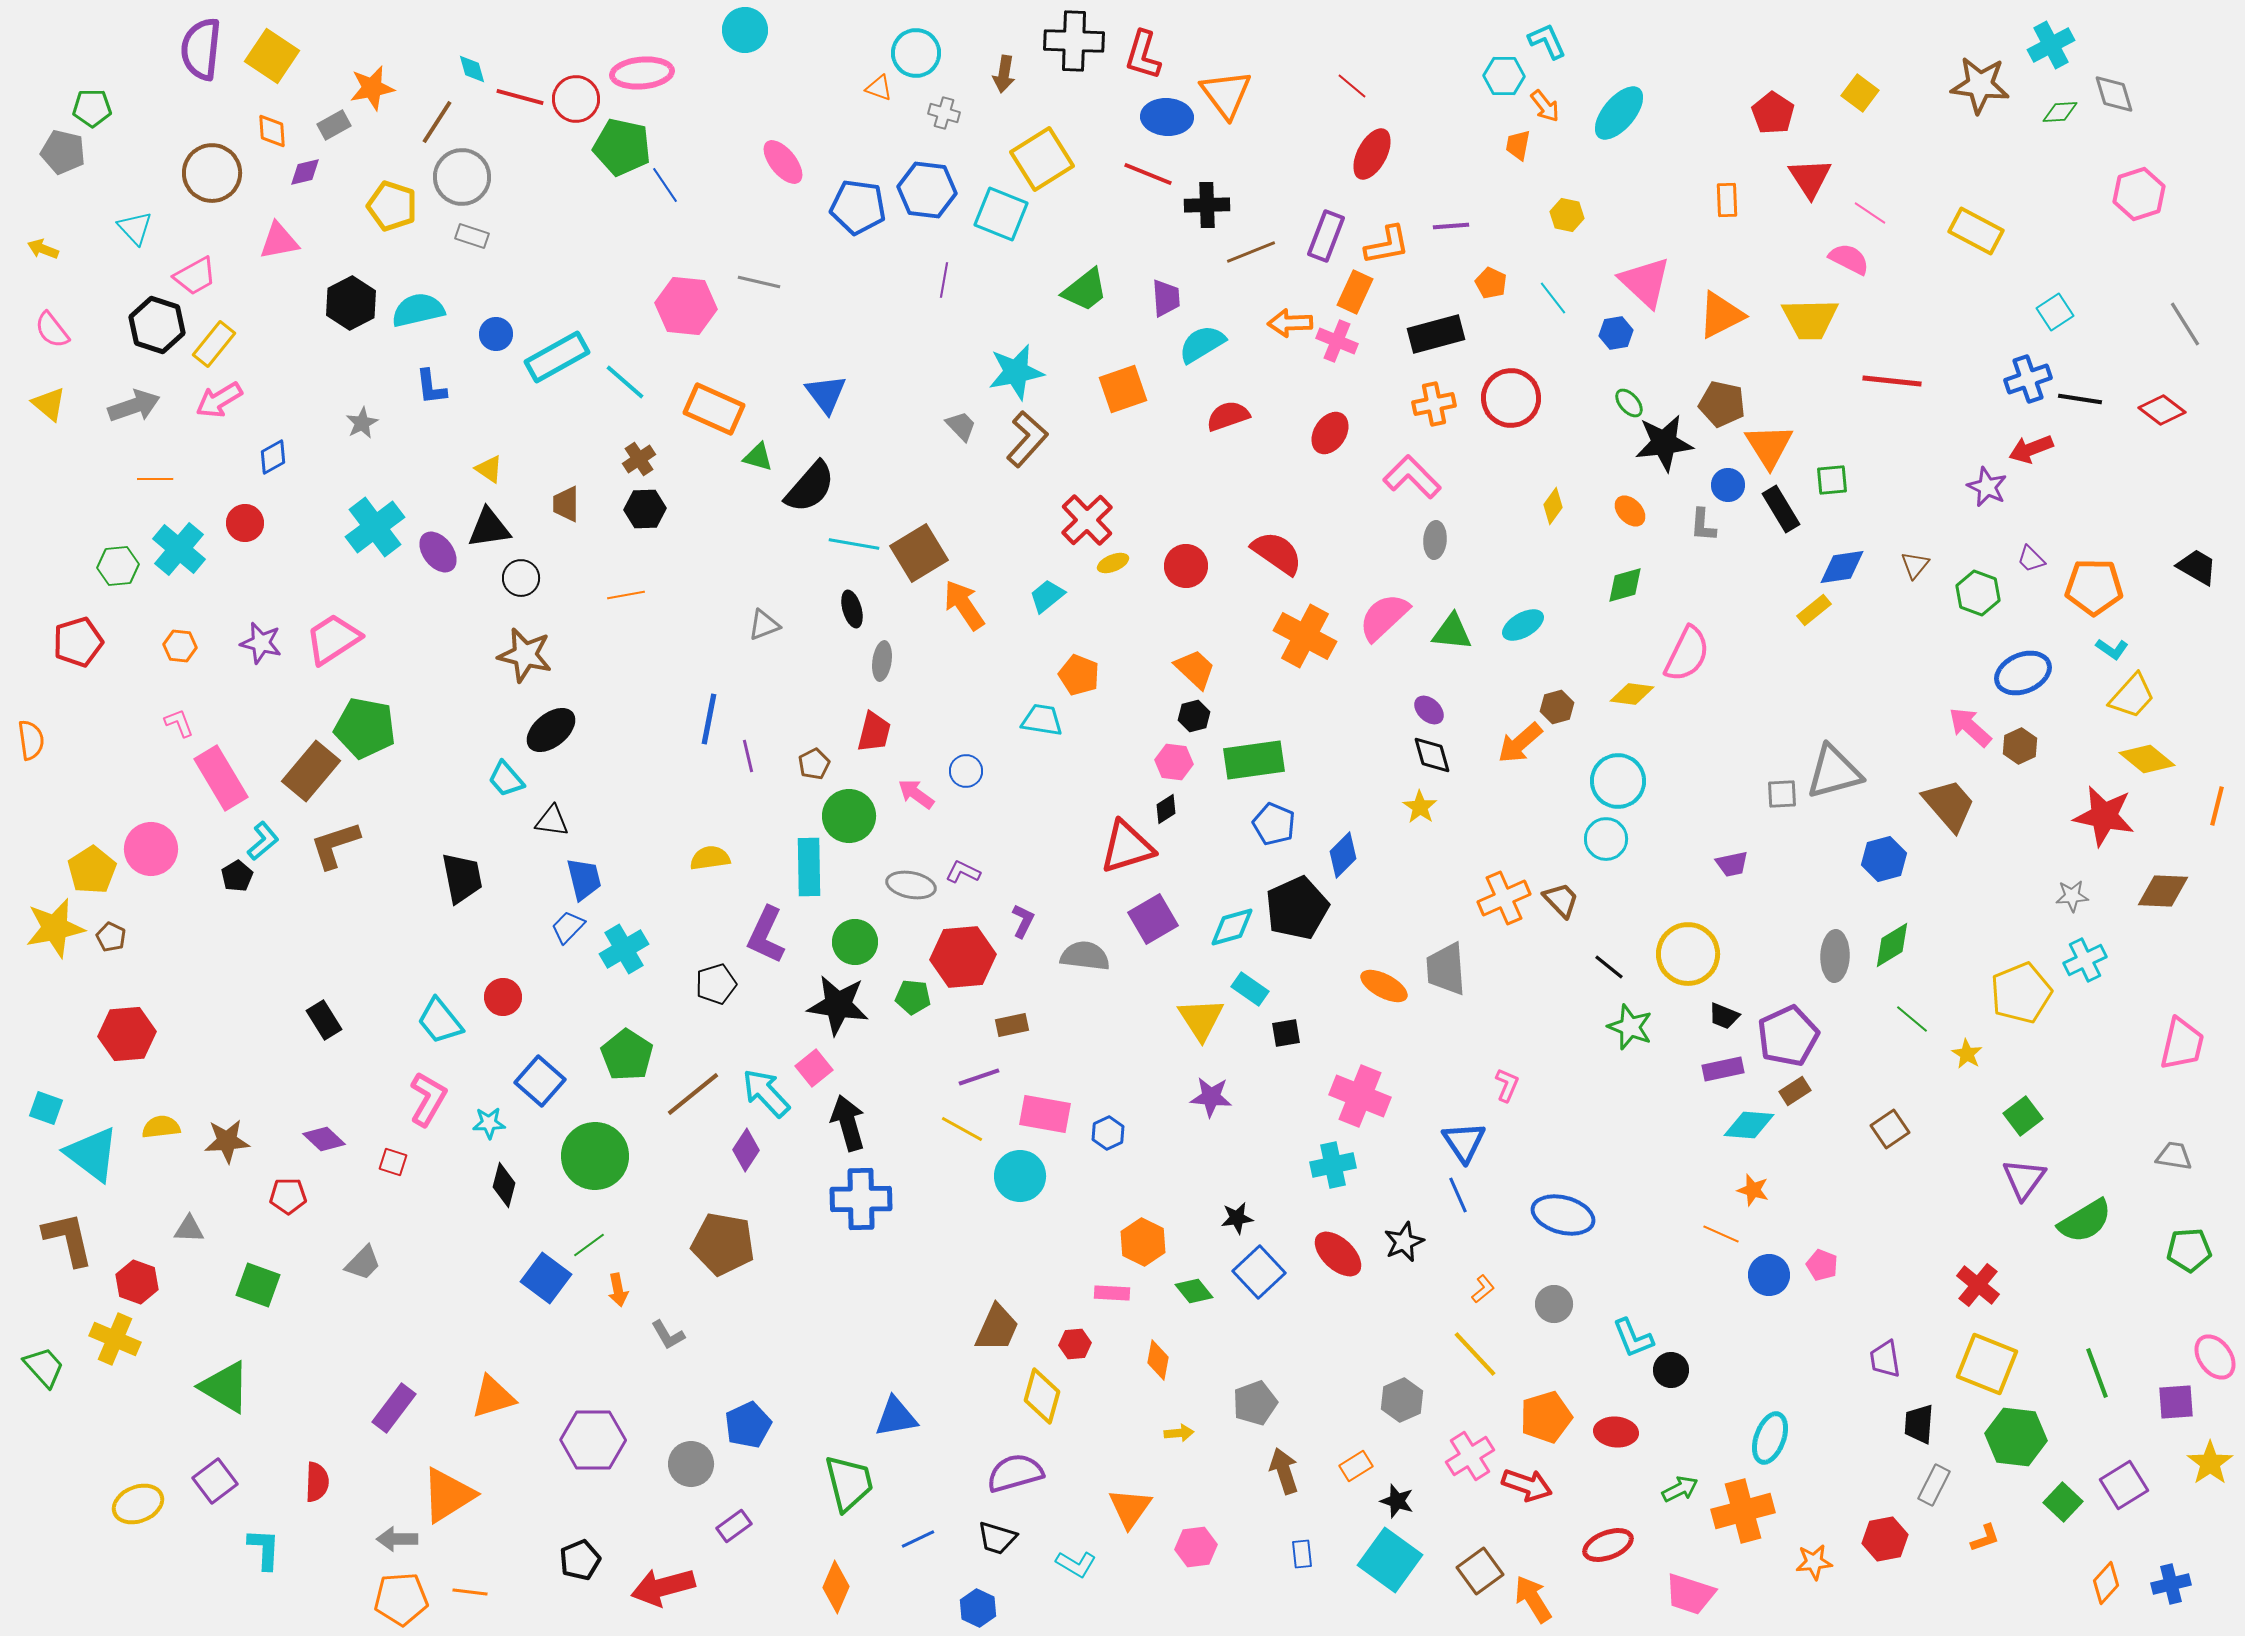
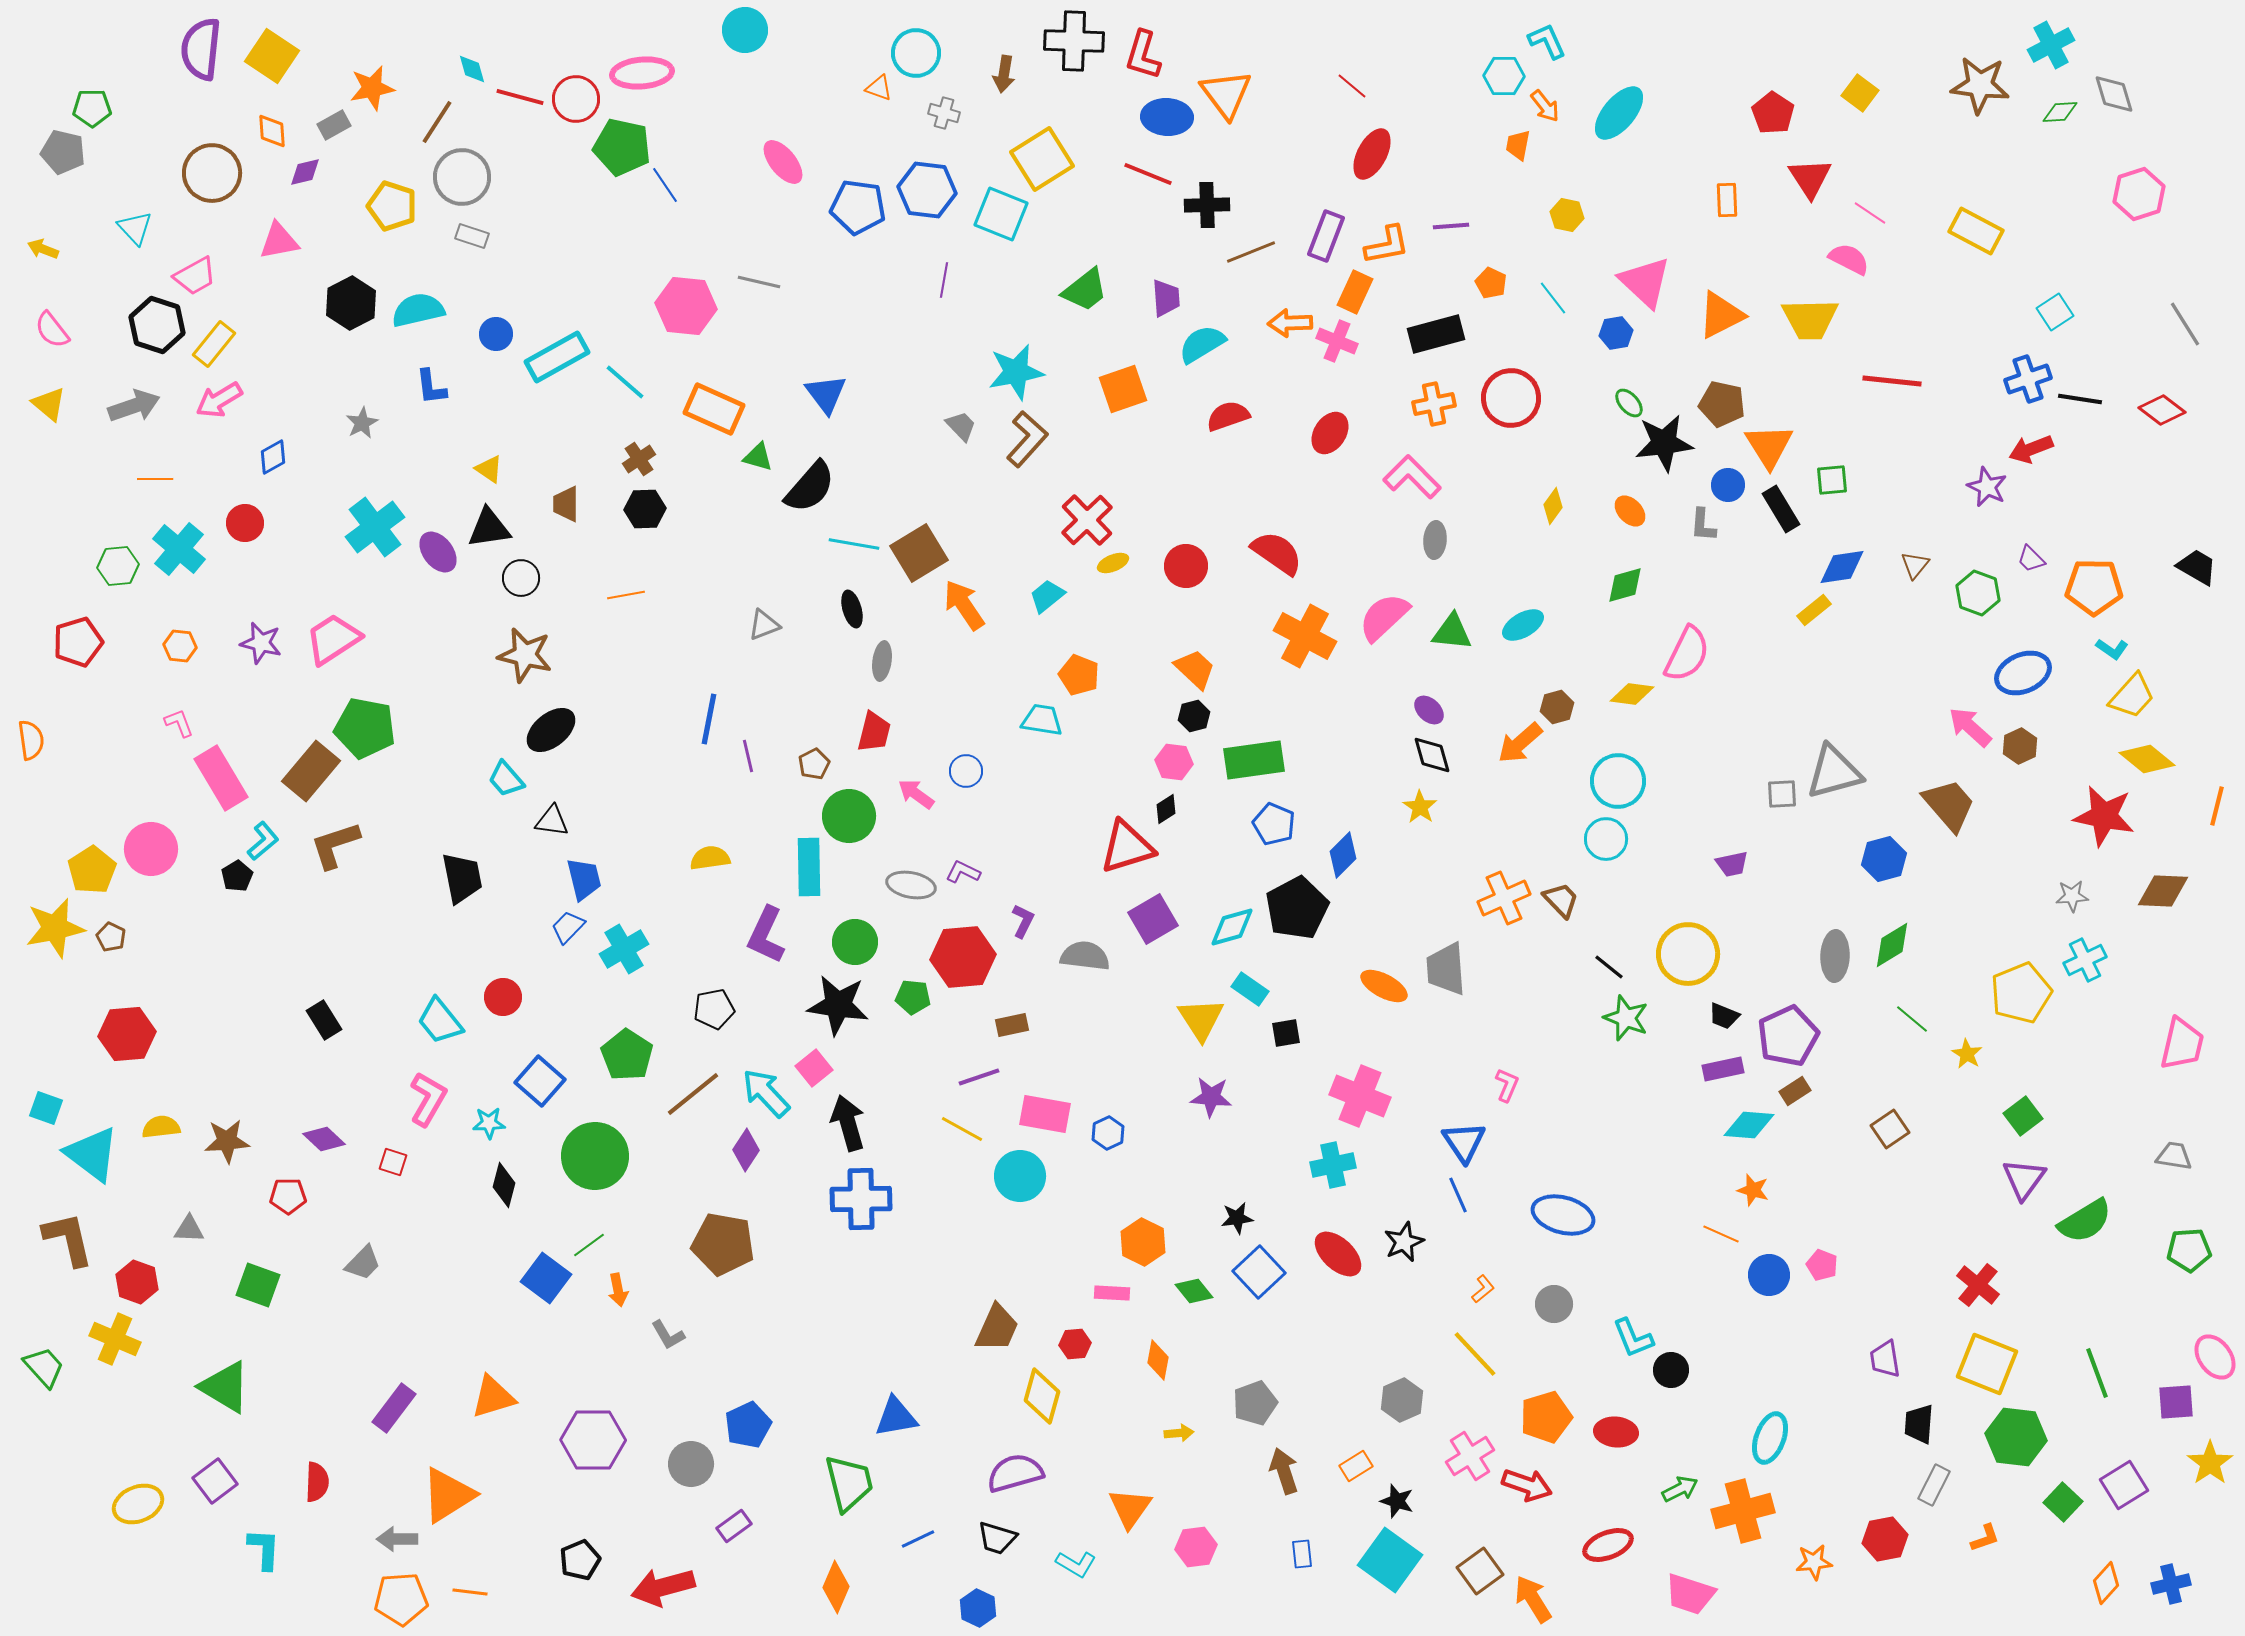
black pentagon at (1297, 908): rotated 4 degrees counterclockwise
black pentagon at (716, 984): moved 2 px left, 25 px down; rotated 6 degrees clockwise
green star at (1630, 1027): moved 4 px left, 9 px up
